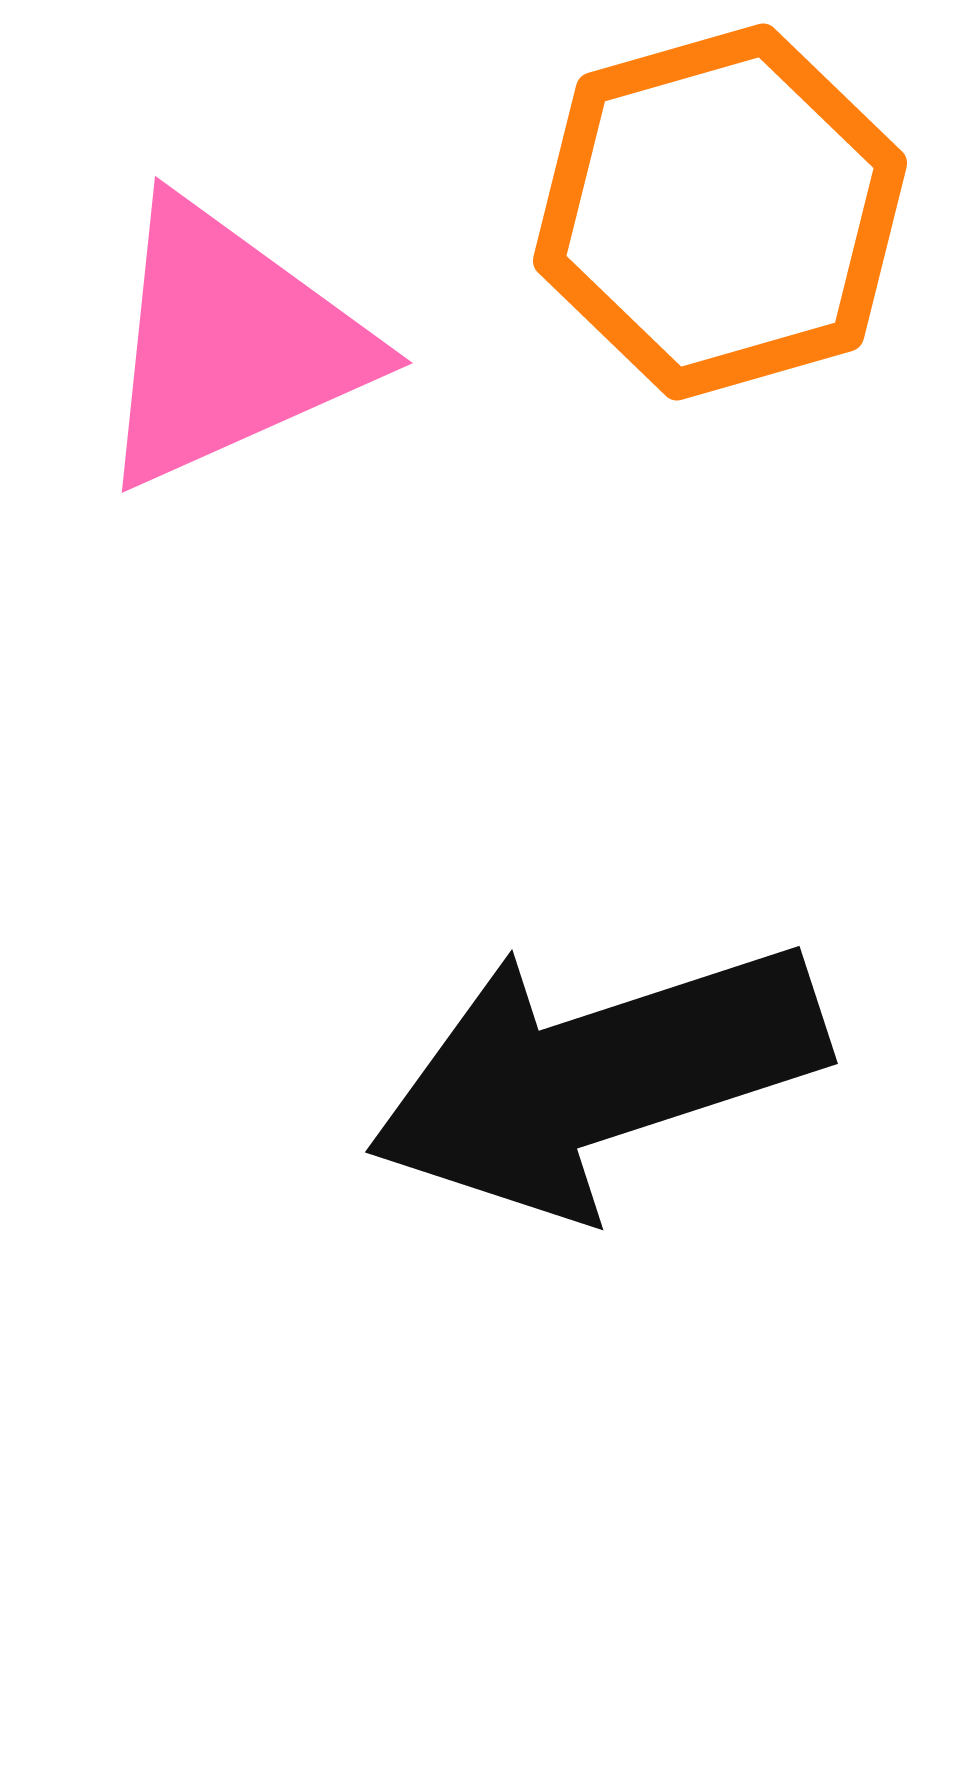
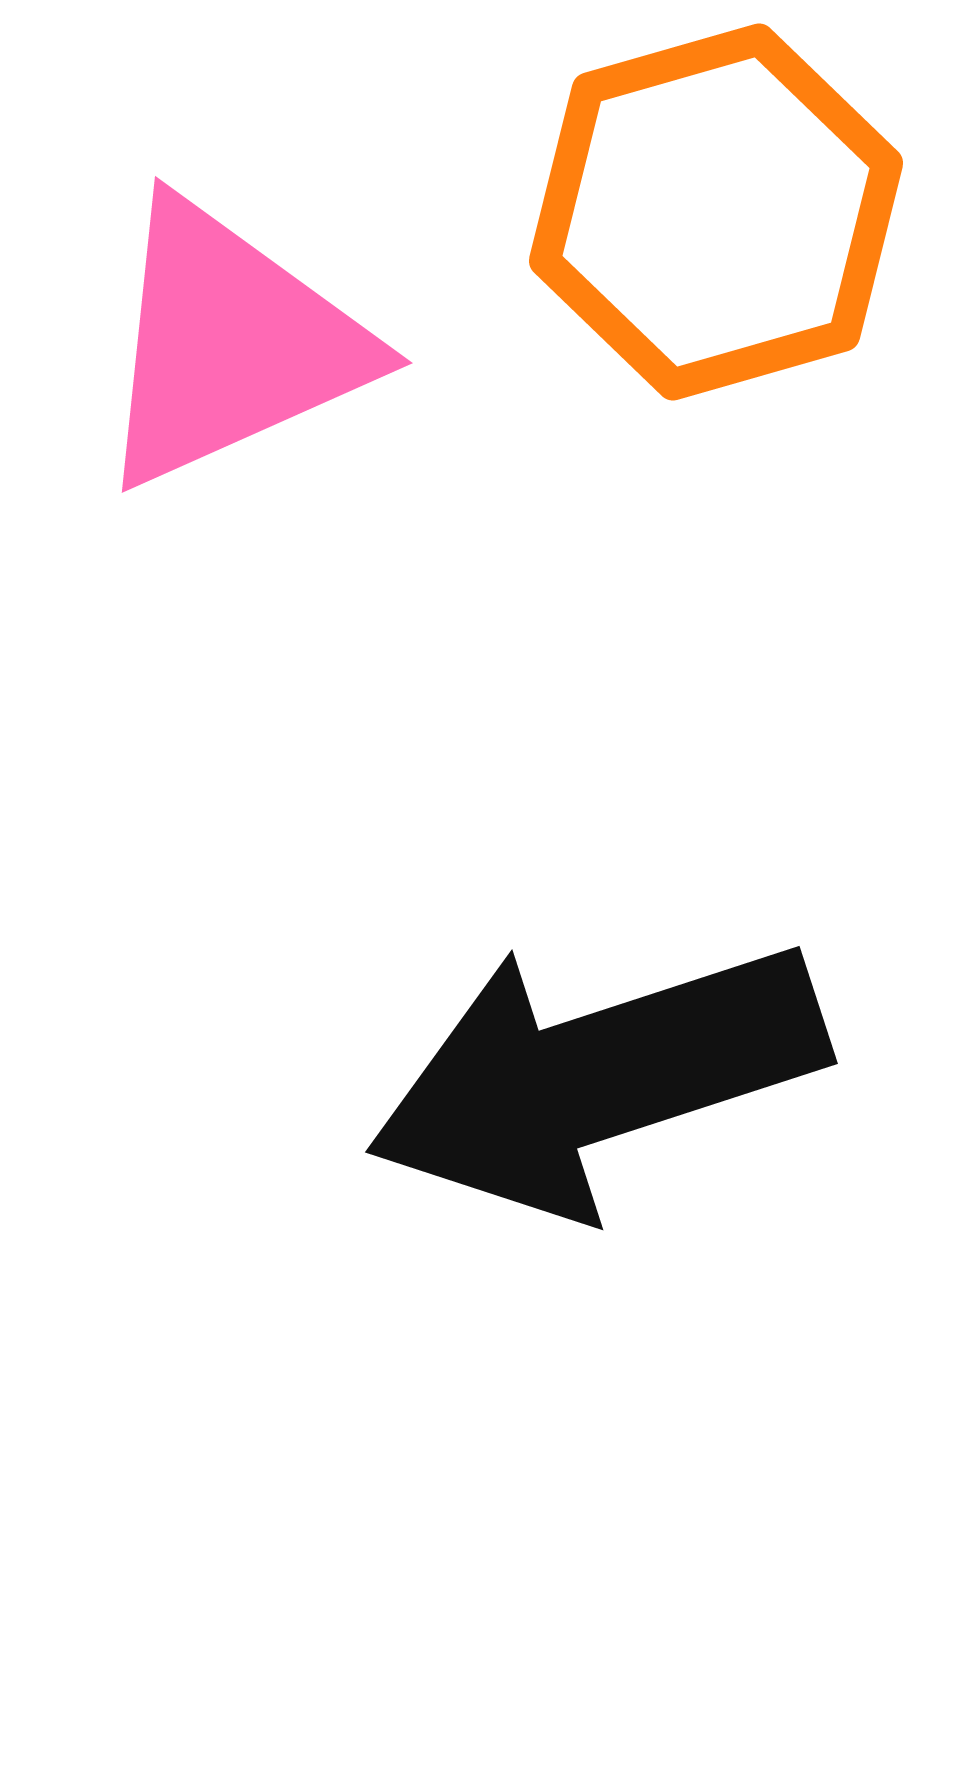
orange hexagon: moved 4 px left
